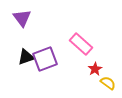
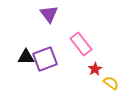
purple triangle: moved 27 px right, 4 px up
pink rectangle: rotated 10 degrees clockwise
black triangle: rotated 18 degrees clockwise
yellow semicircle: moved 3 px right
